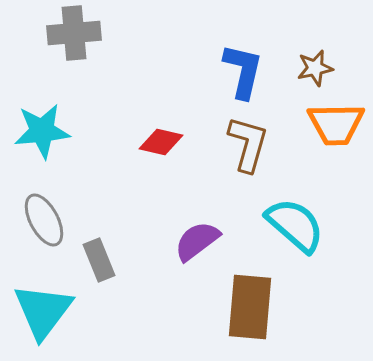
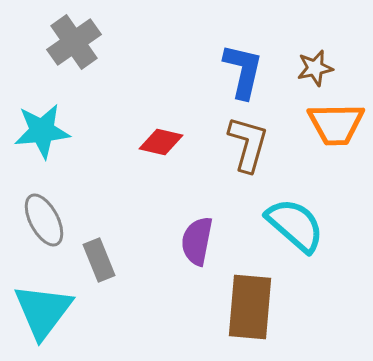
gray cross: moved 9 px down; rotated 30 degrees counterclockwise
purple semicircle: rotated 42 degrees counterclockwise
